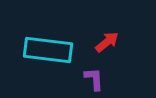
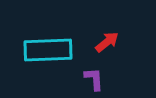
cyan rectangle: rotated 9 degrees counterclockwise
